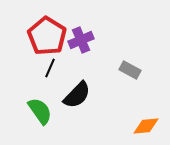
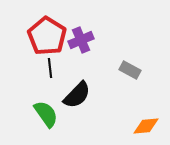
black line: rotated 30 degrees counterclockwise
green semicircle: moved 6 px right, 3 px down
